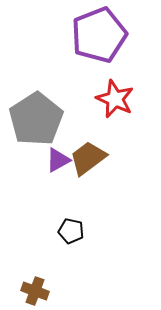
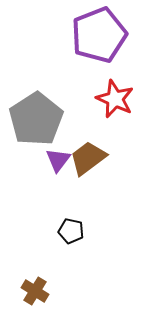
purple triangle: rotated 24 degrees counterclockwise
brown cross: rotated 12 degrees clockwise
